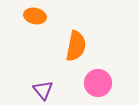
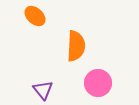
orange ellipse: rotated 30 degrees clockwise
orange semicircle: rotated 8 degrees counterclockwise
